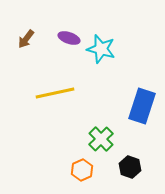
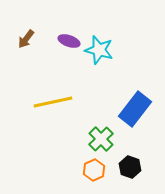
purple ellipse: moved 3 px down
cyan star: moved 2 px left, 1 px down
yellow line: moved 2 px left, 9 px down
blue rectangle: moved 7 px left, 3 px down; rotated 20 degrees clockwise
orange hexagon: moved 12 px right
